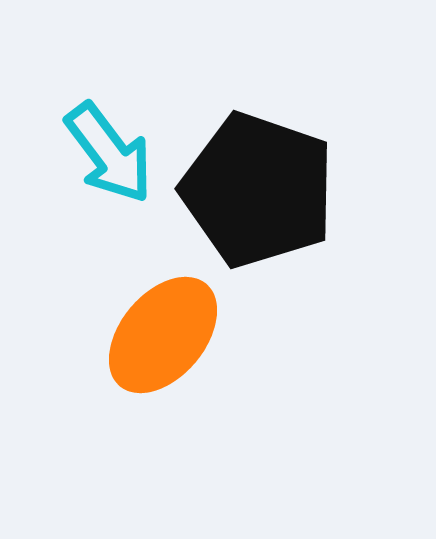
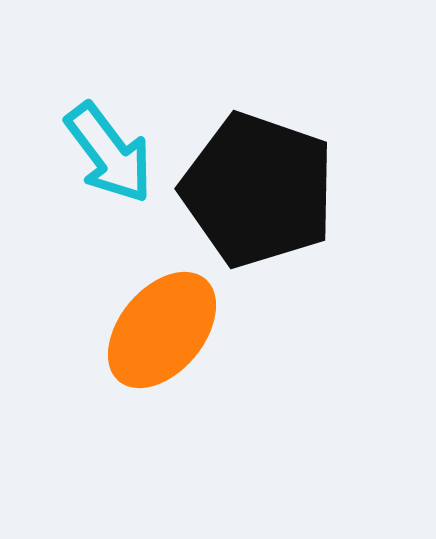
orange ellipse: moved 1 px left, 5 px up
